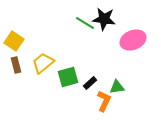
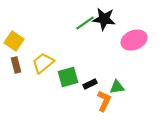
green line: rotated 66 degrees counterclockwise
pink ellipse: moved 1 px right
black rectangle: moved 1 px down; rotated 16 degrees clockwise
